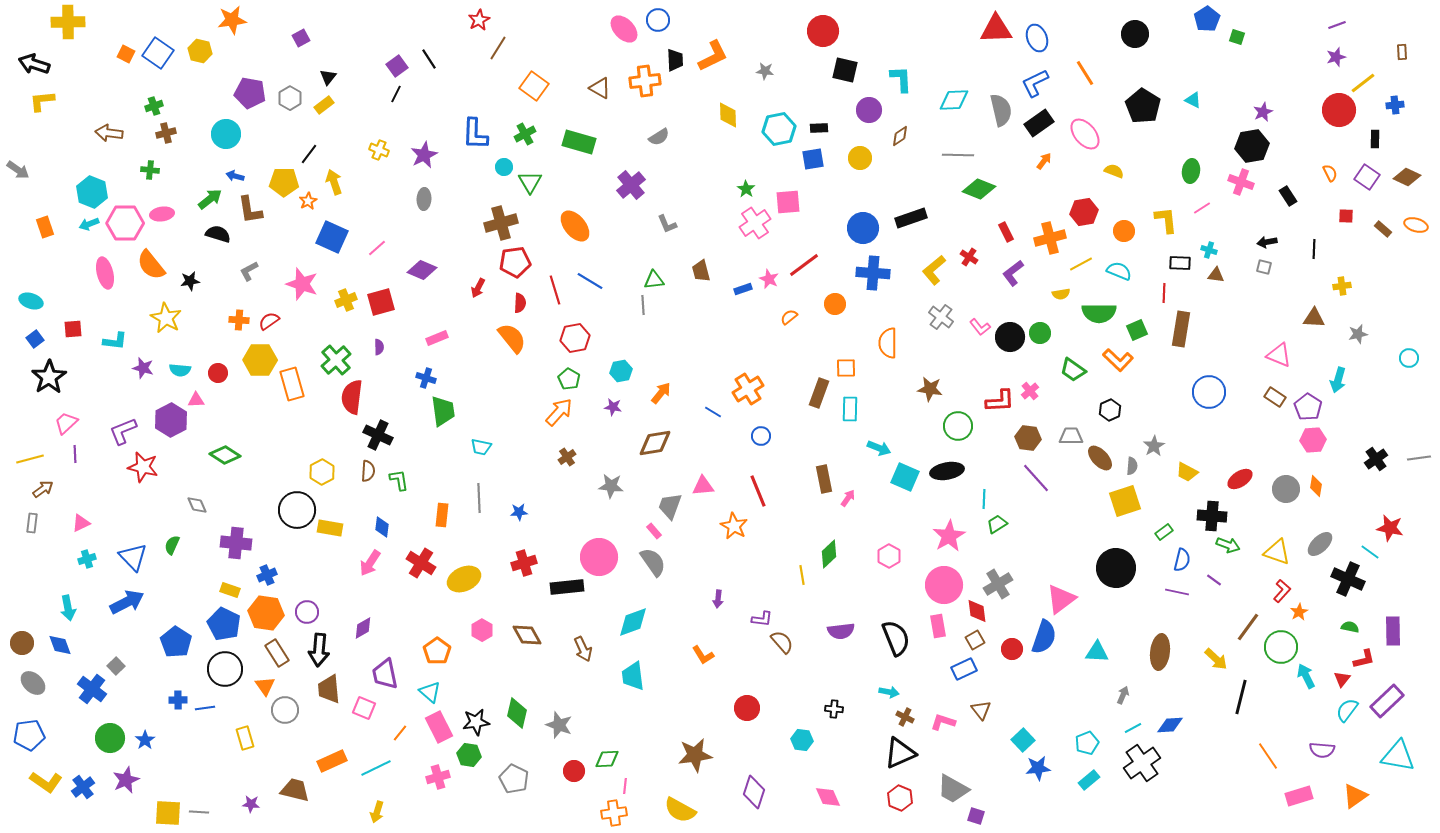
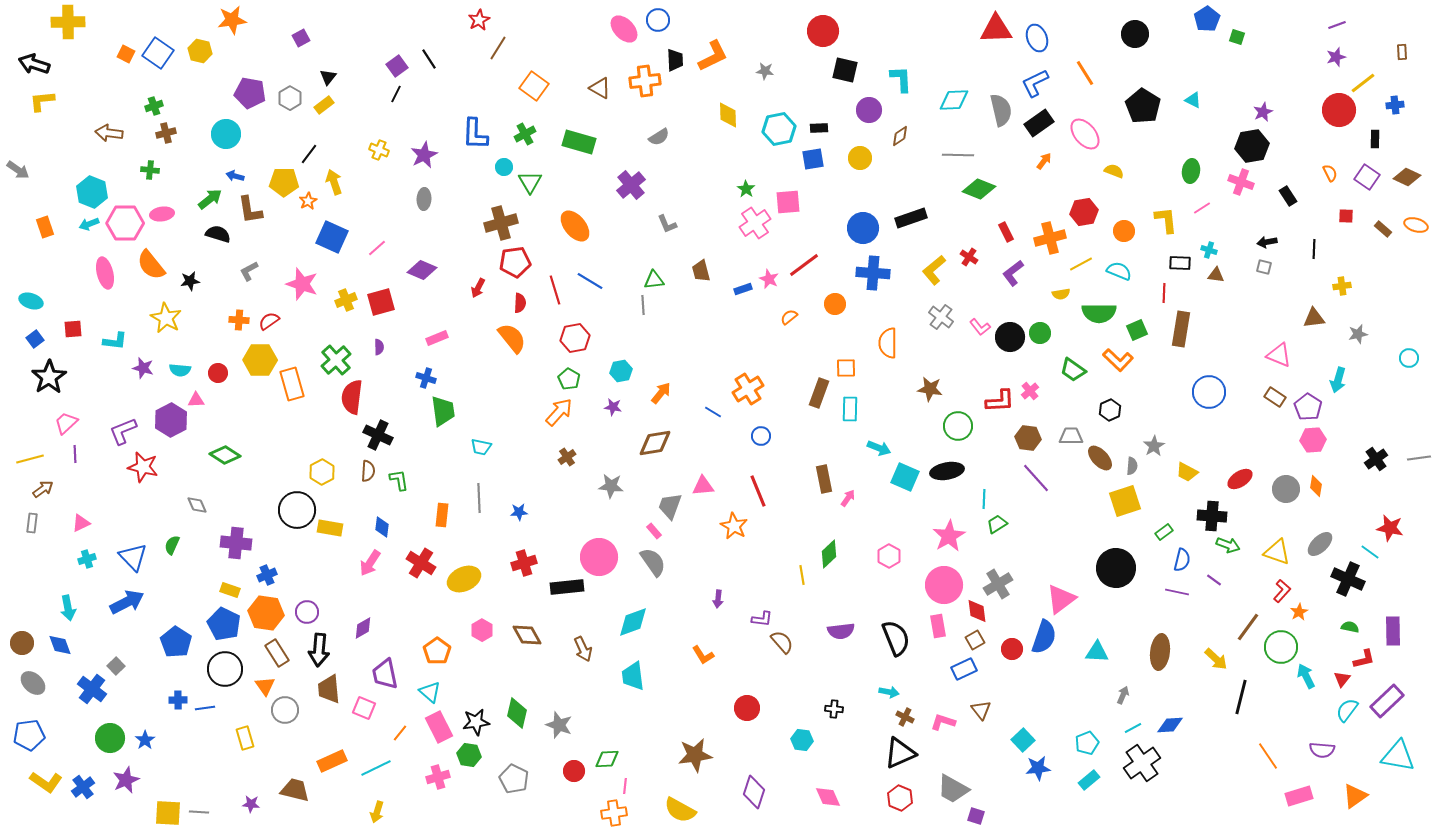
brown triangle at (1314, 318): rotated 10 degrees counterclockwise
